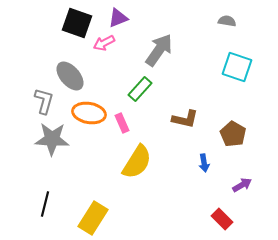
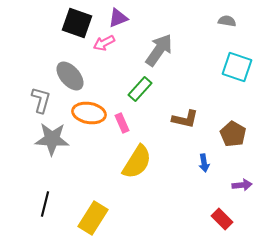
gray L-shape: moved 3 px left, 1 px up
purple arrow: rotated 24 degrees clockwise
